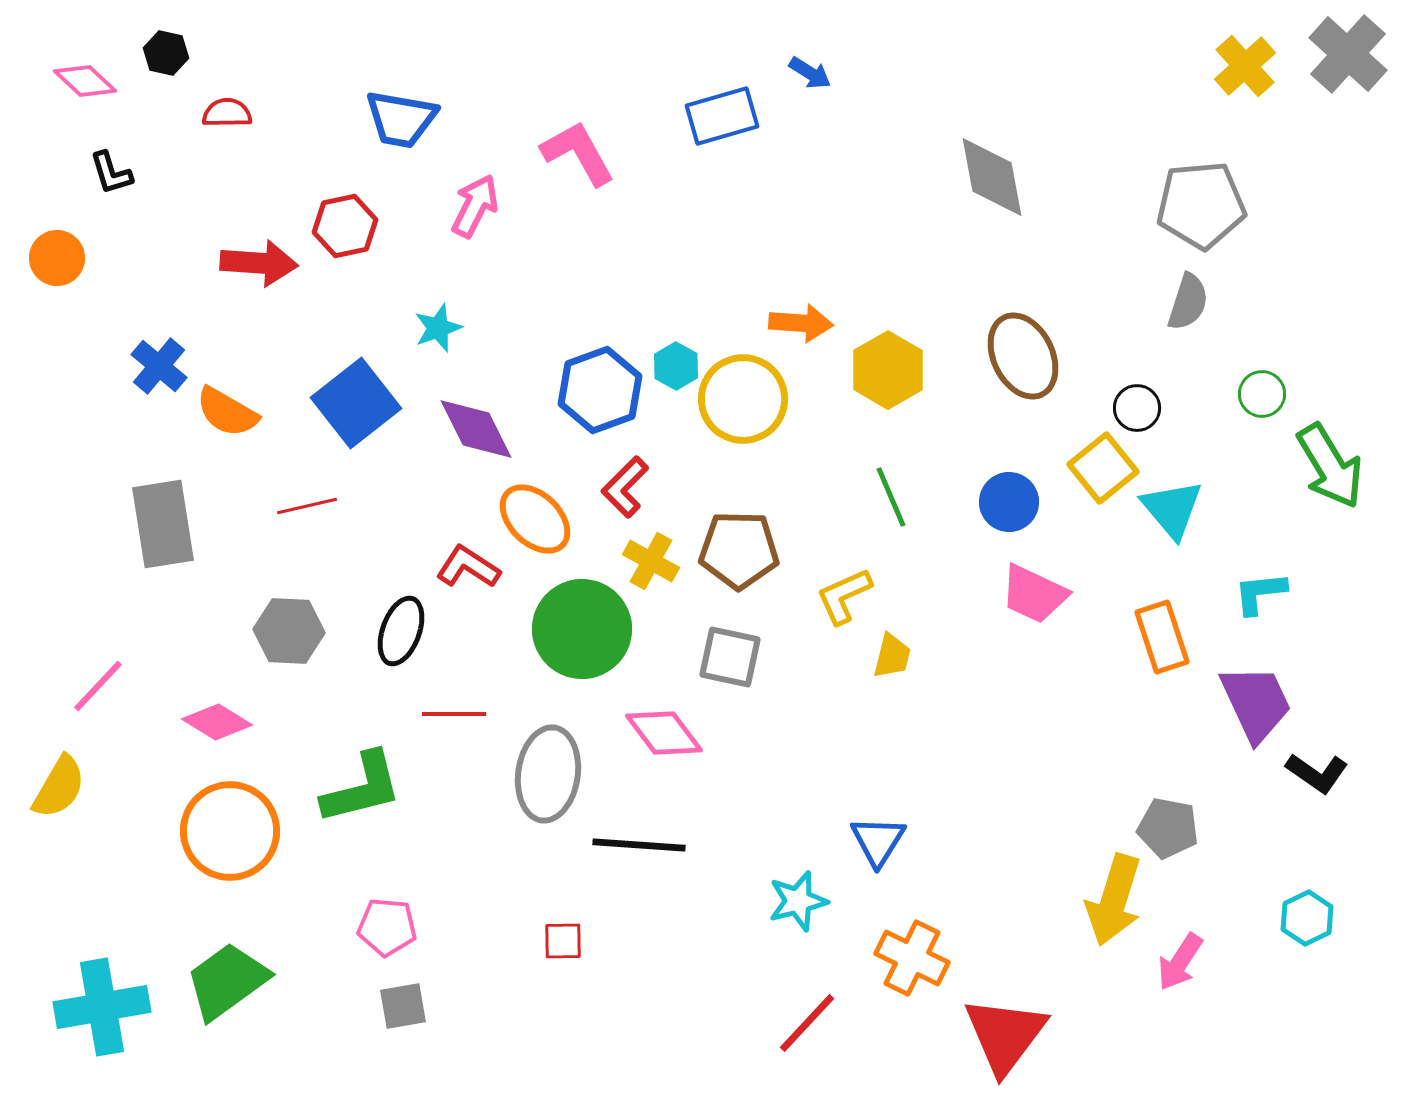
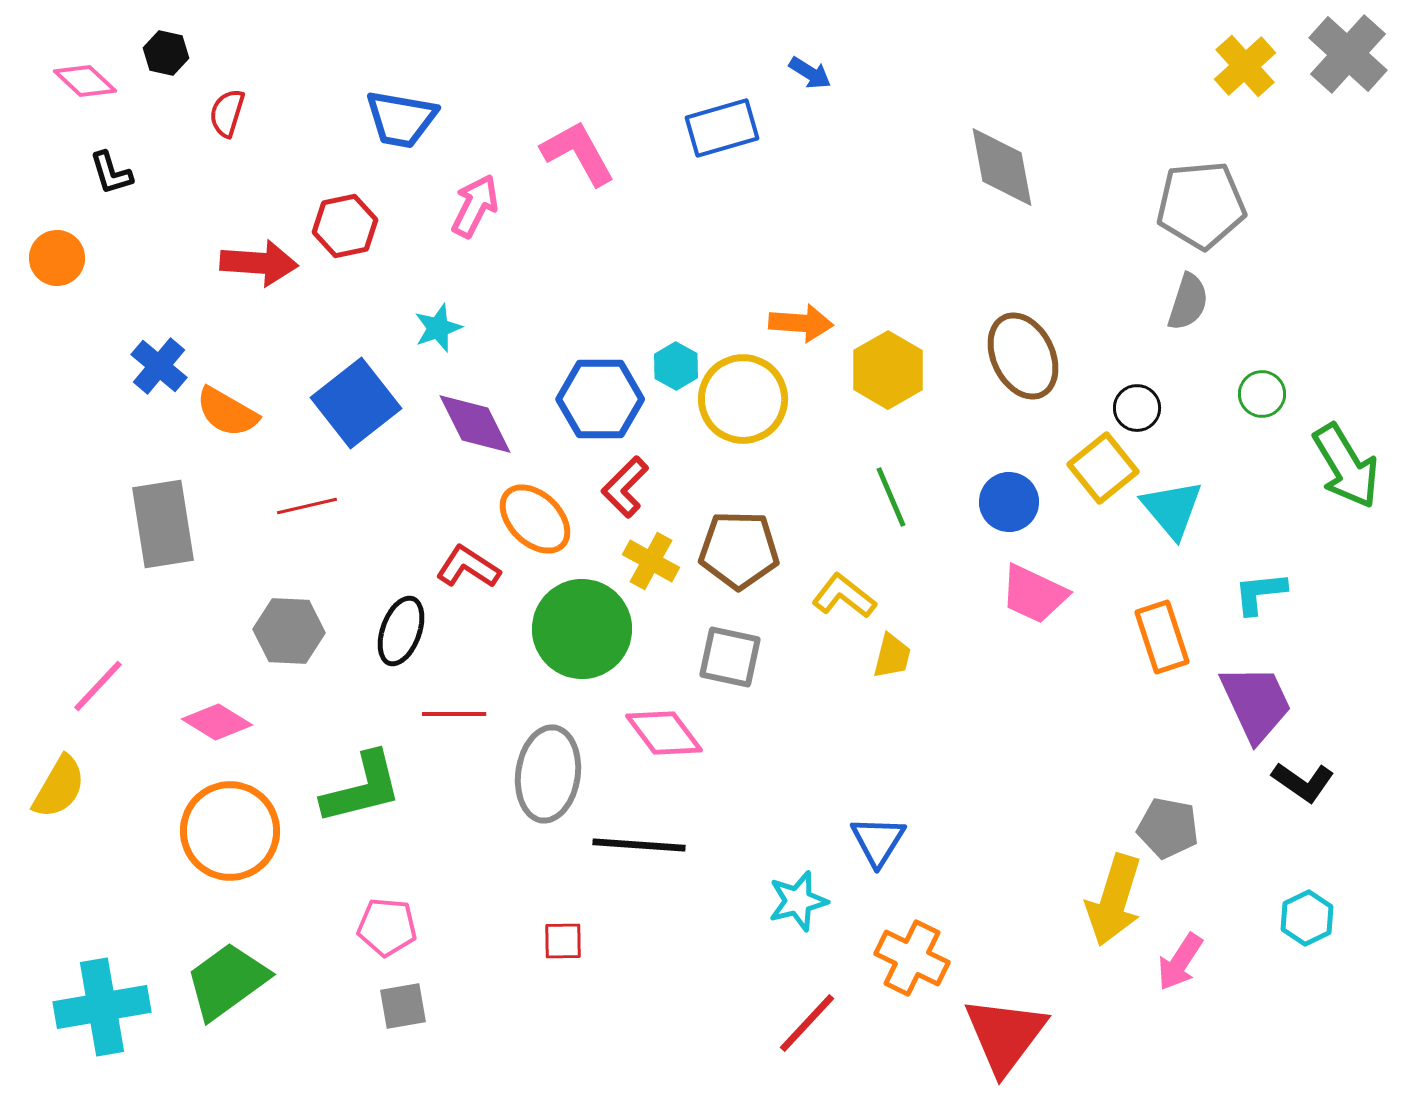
red semicircle at (227, 113): rotated 72 degrees counterclockwise
blue rectangle at (722, 116): moved 12 px down
gray diamond at (992, 177): moved 10 px right, 10 px up
blue hexagon at (600, 390): moved 9 px down; rotated 20 degrees clockwise
purple diamond at (476, 429): moved 1 px left, 5 px up
green arrow at (1330, 466): moved 16 px right
yellow L-shape at (844, 596): rotated 62 degrees clockwise
black L-shape at (1317, 773): moved 14 px left, 9 px down
